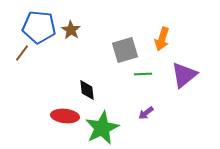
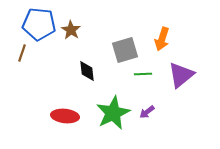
blue pentagon: moved 3 px up
brown line: rotated 18 degrees counterclockwise
purple triangle: moved 3 px left
black diamond: moved 19 px up
purple arrow: moved 1 px right, 1 px up
green star: moved 11 px right, 15 px up
